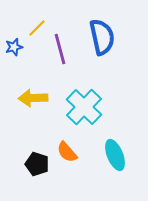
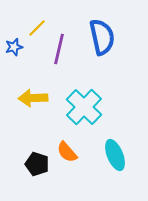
purple line: moved 1 px left; rotated 28 degrees clockwise
